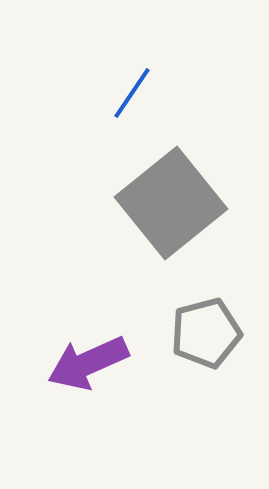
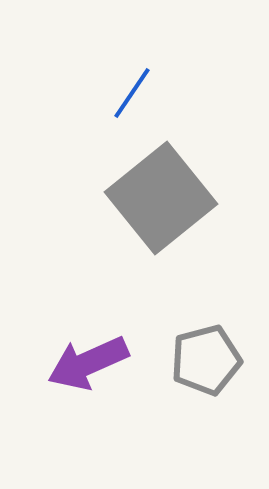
gray square: moved 10 px left, 5 px up
gray pentagon: moved 27 px down
